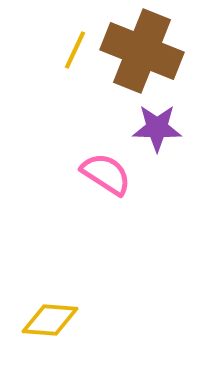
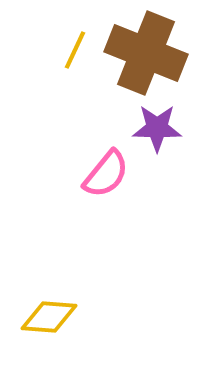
brown cross: moved 4 px right, 2 px down
pink semicircle: rotated 96 degrees clockwise
yellow diamond: moved 1 px left, 3 px up
